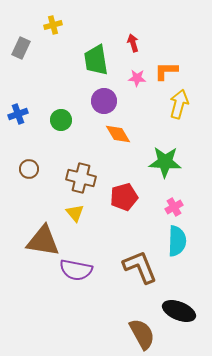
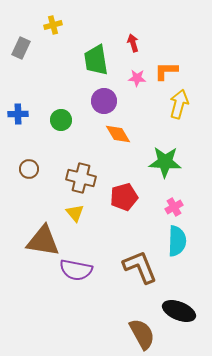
blue cross: rotated 18 degrees clockwise
